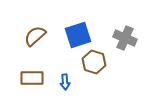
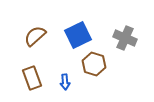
blue square: rotated 8 degrees counterclockwise
brown hexagon: moved 2 px down
brown rectangle: rotated 70 degrees clockwise
